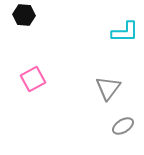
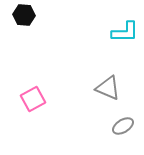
pink square: moved 20 px down
gray triangle: rotated 44 degrees counterclockwise
